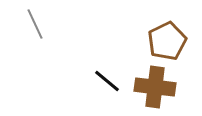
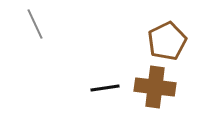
black line: moved 2 px left, 7 px down; rotated 48 degrees counterclockwise
